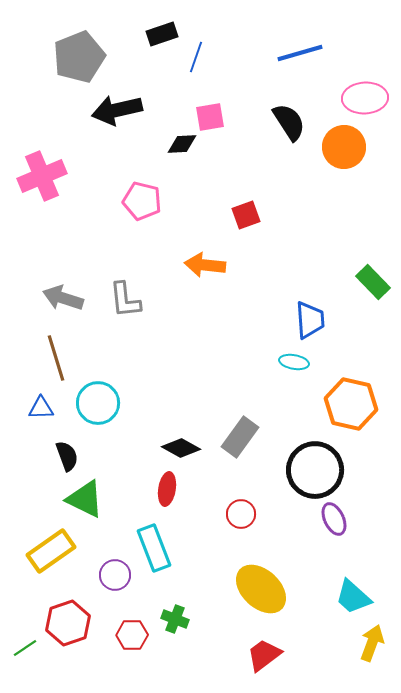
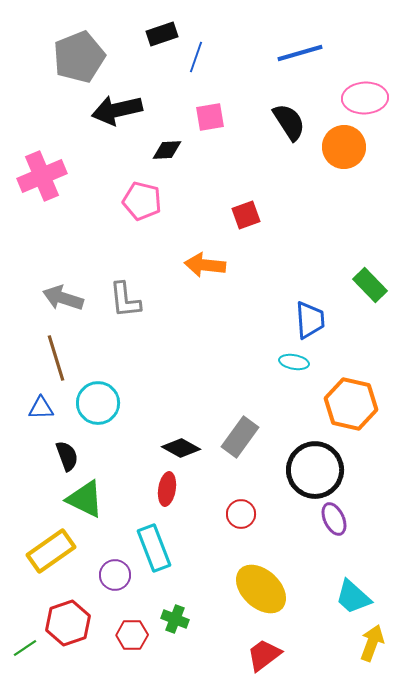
black diamond at (182, 144): moved 15 px left, 6 px down
green rectangle at (373, 282): moved 3 px left, 3 px down
